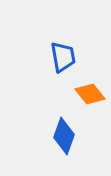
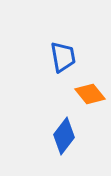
blue diamond: rotated 18 degrees clockwise
